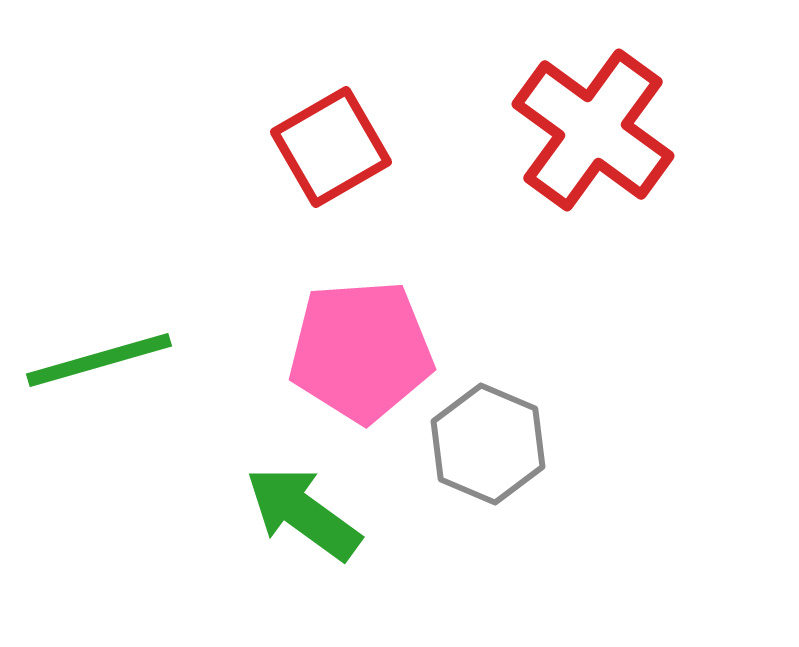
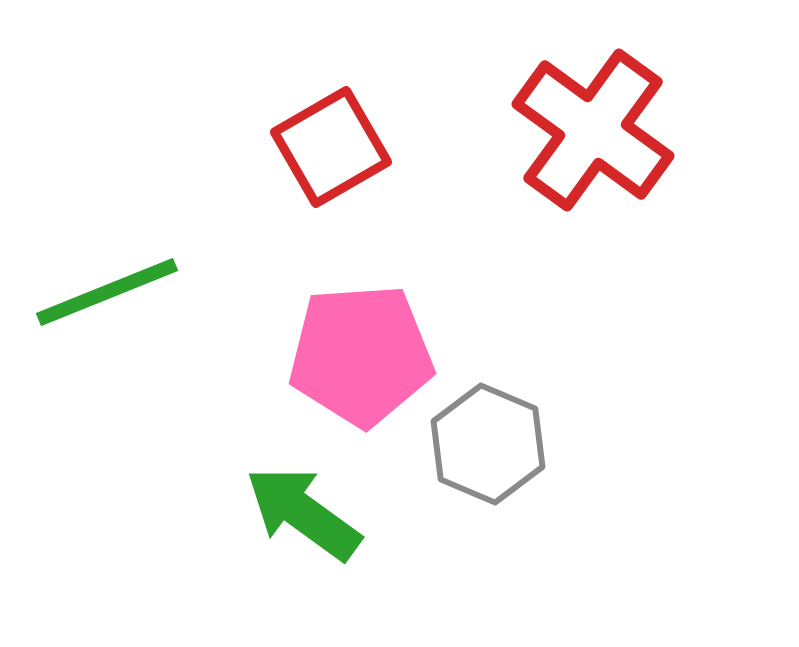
pink pentagon: moved 4 px down
green line: moved 8 px right, 68 px up; rotated 6 degrees counterclockwise
